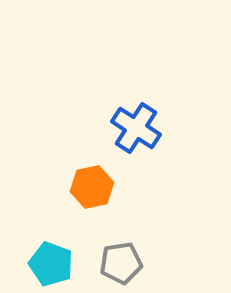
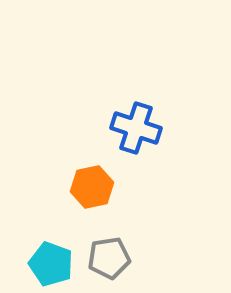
blue cross: rotated 15 degrees counterclockwise
gray pentagon: moved 12 px left, 5 px up
